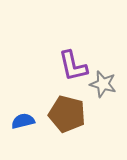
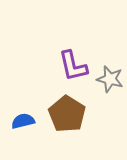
gray star: moved 7 px right, 5 px up
brown pentagon: rotated 18 degrees clockwise
